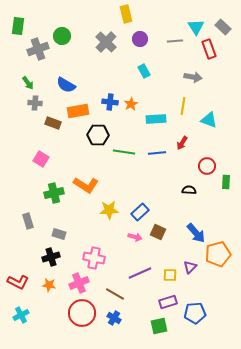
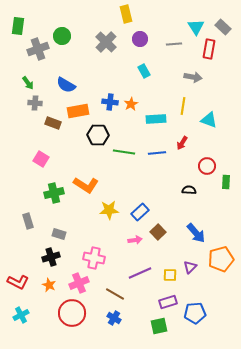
gray line at (175, 41): moved 1 px left, 3 px down
red rectangle at (209, 49): rotated 30 degrees clockwise
brown square at (158, 232): rotated 21 degrees clockwise
pink arrow at (135, 237): moved 3 px down; rotated 24 degrees counterclockwise
orange pentagon at (218, 254): moved 3 px right, 5 px down
orange star at (49, 285): rotated 16 degrees clockwise
red circle at (82, 313): moved 10 px left
